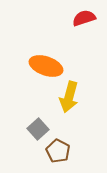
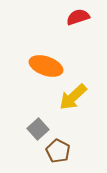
red semicircle: moved 6 px left, 1 px up
yellow arrow: moved 4 px right; rotated 32 degrees clockwise
